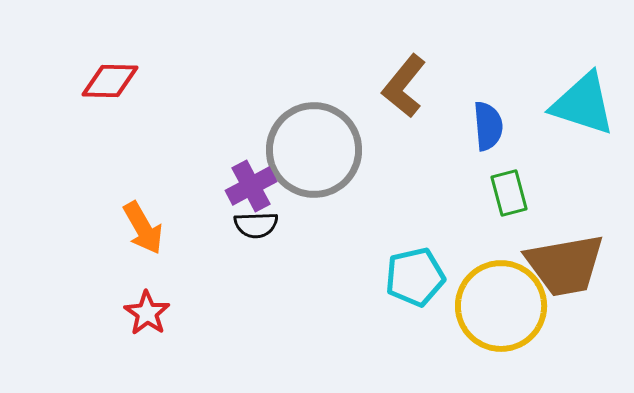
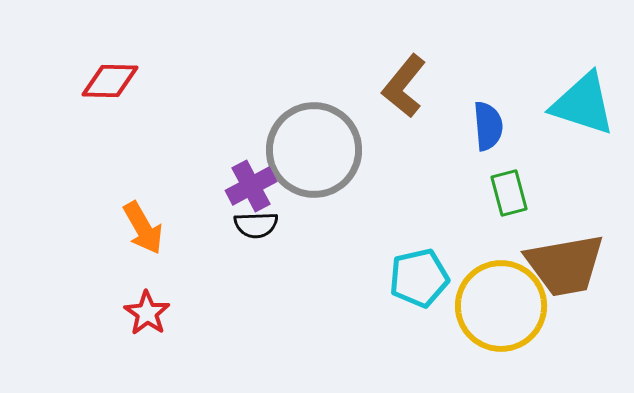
cyan pentagon: moved 4 px right, 1 px down
